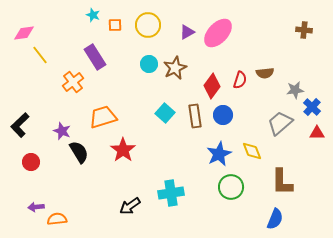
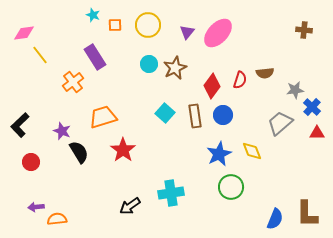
purple triangle: rotated 21 degrees counterclockwise
brown L-shape: moved 25 px right, 32 px down
